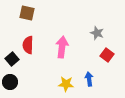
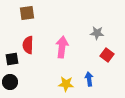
brown square: rotated 21 degrees counterclockwise
gray star: rotated 16 degrees counterclockwise
black square: rotated 32 degrees clockwise
